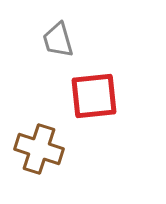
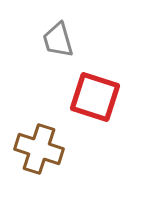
red square: moved 1 px right, 1 px down; rotated 24 degrees clockwise
